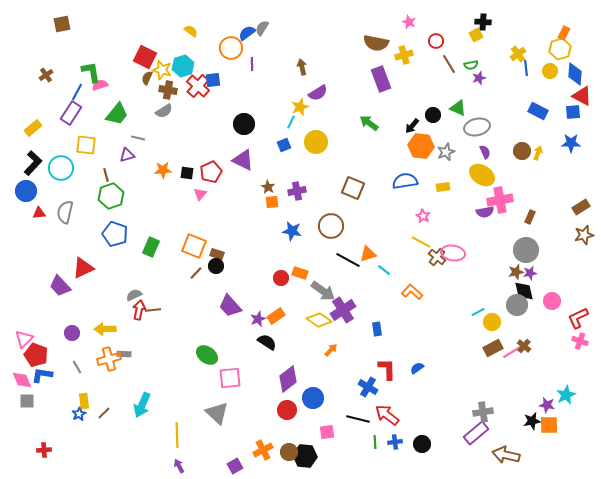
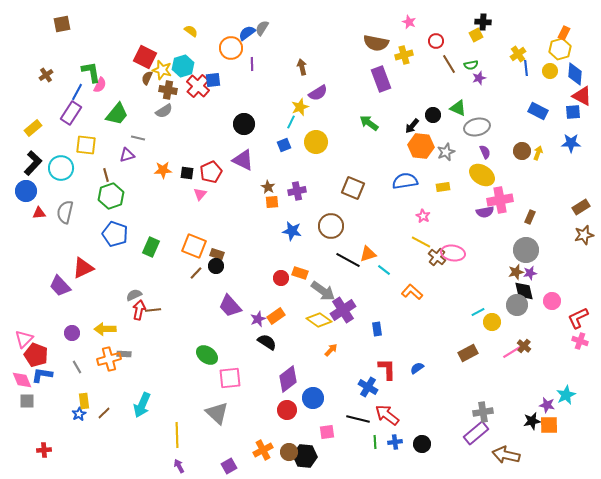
pink semicircle at (100, 85): rotated 133 degrees clockwise
brown rectangle at (493, 348): moved 25 px left, 5 px down
purple square at (235, 466): moved 6 px left
